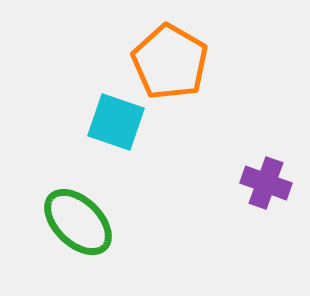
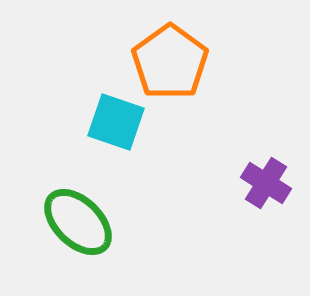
orange pentagon: rotated 6 degrees clockwise
purple cross: rotated 12 degrees clockwise
